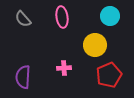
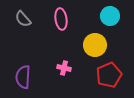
pink ellipse: moved 1 px left, 2 px down
pink cross: rotated 16 degrees clockwise
